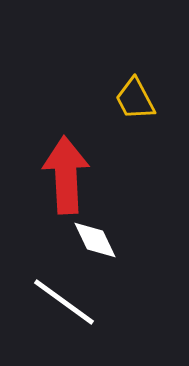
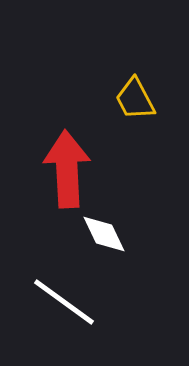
red arrow: moved 1 px right, 6 px up
white diamond: moved 9 px right, 6 px up
